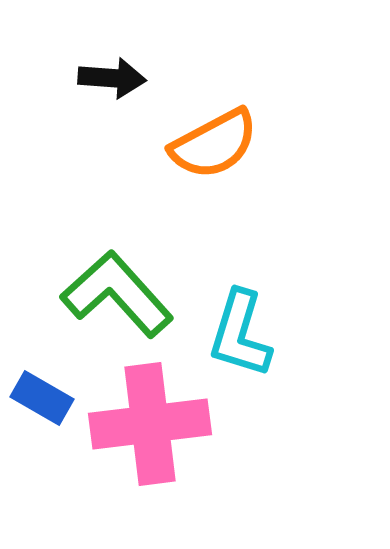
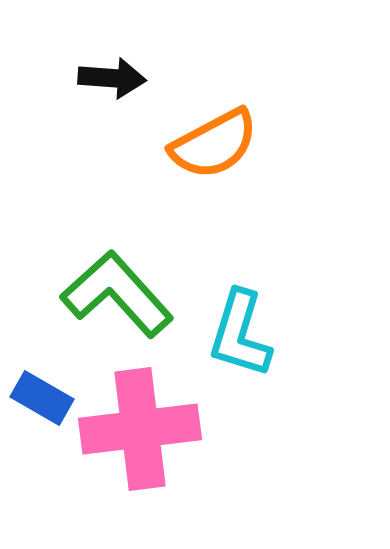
pink cross: moved 10 px left, 5 px down
